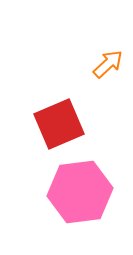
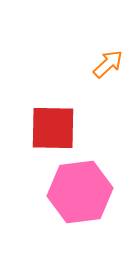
red square: moved 6 px left, 4 px down; rotated 24 degrees clockwise
